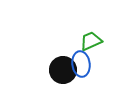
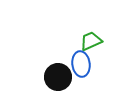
black circle: moved 5 px left, 7 px down
